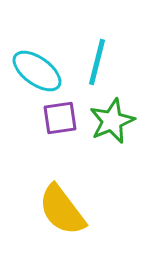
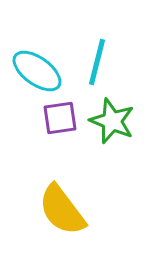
green star: rotated 27 degrees counterclockwise
